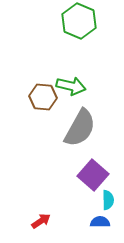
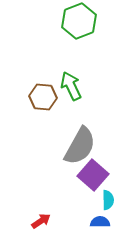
green hexagon: rotated 16 degrees clockwise
green arrow: rotated 128 degrees counterclockwise
gray semicircle: moved 18 px down
